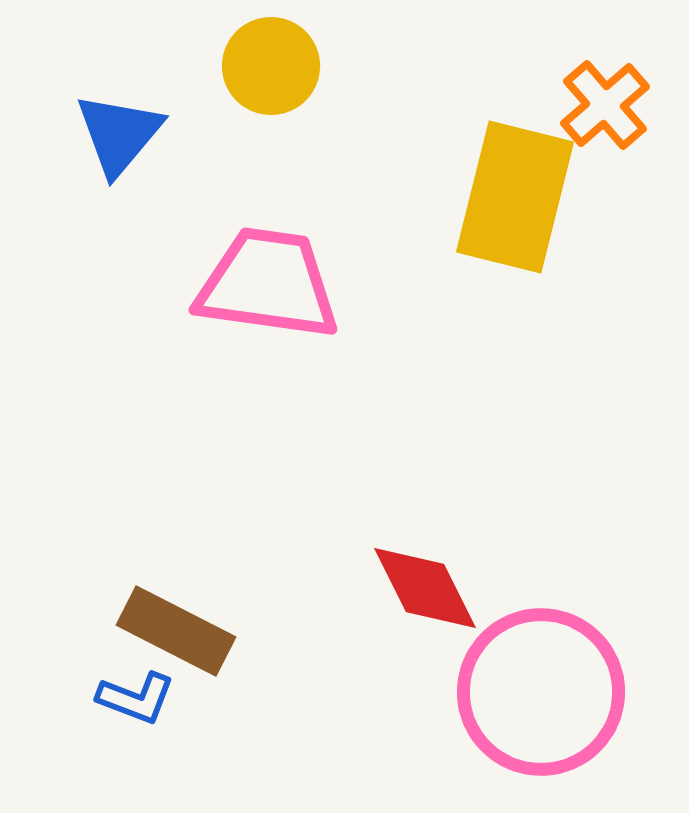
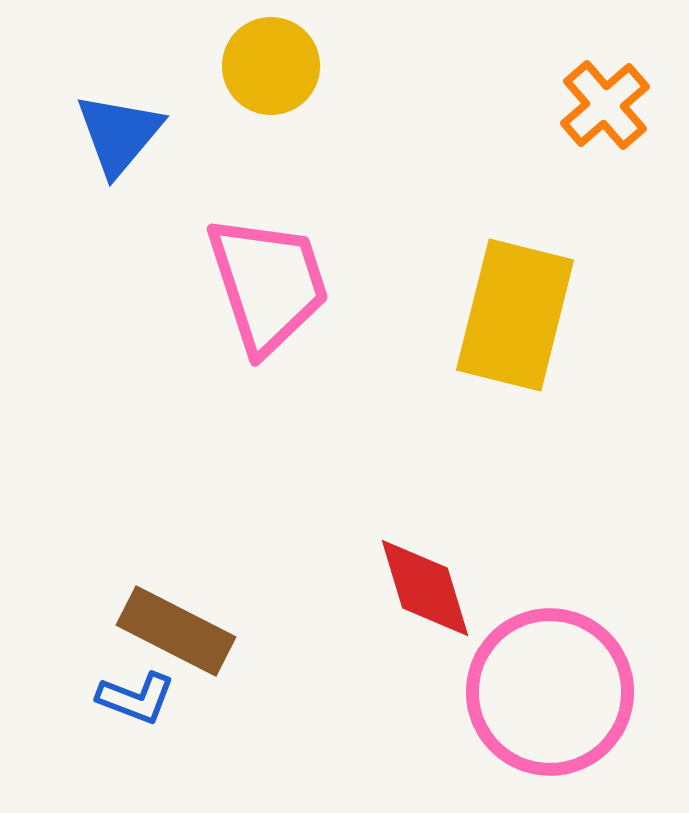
yellow rectangle: moved 118 px down
pink trapezoid: rotated 64 degrees clockwise
red diamond: rotated 10 degrees clockwise
pink circle: moved 9 px right
